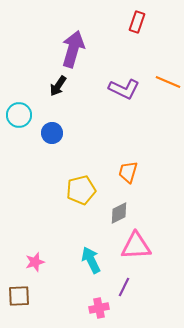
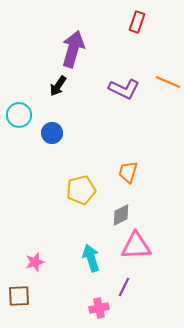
gray diamond: moved 2 px right, 2 px down
cyan arrow: moved 2 px up; rotated 8 degrees clockwise
